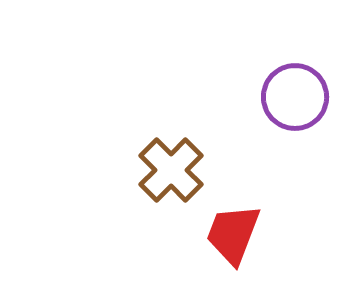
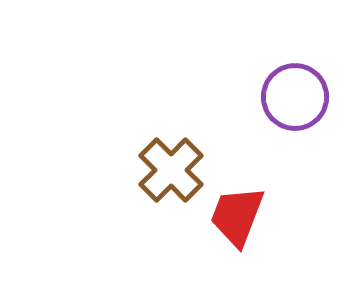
red trapezoid: moved 4 px right, 18 px up
